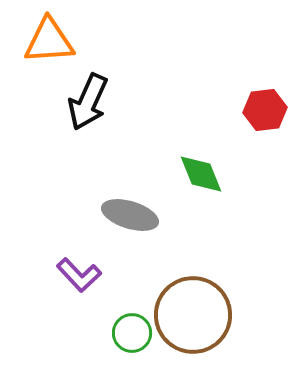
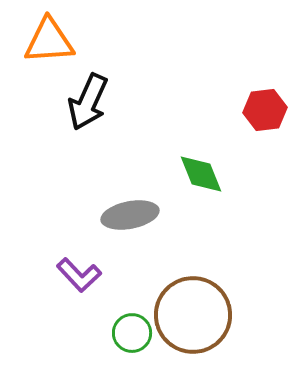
gray ellipse: rotated 28 degrees counterclockwise
